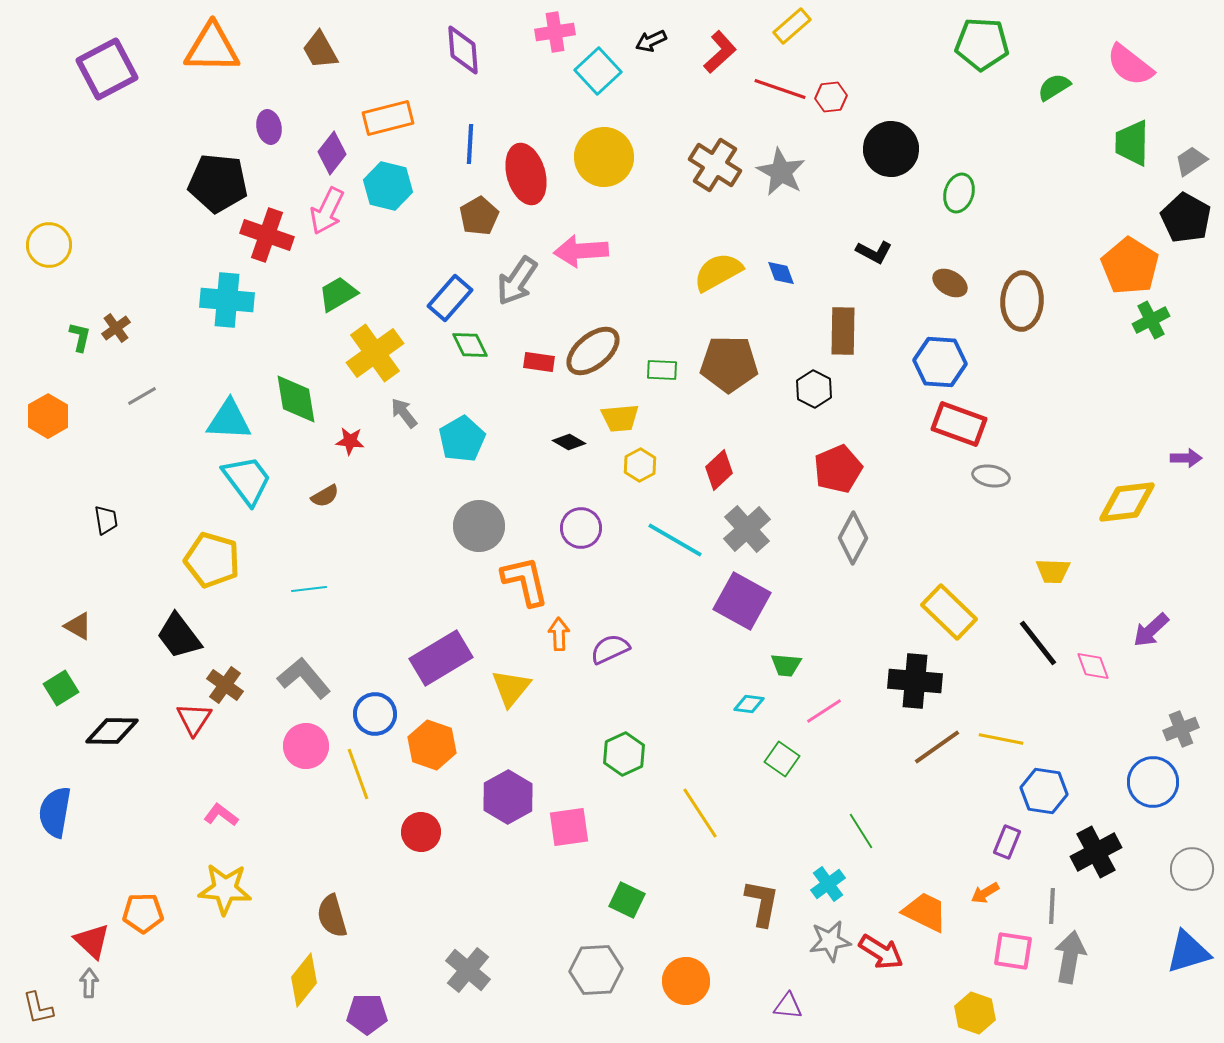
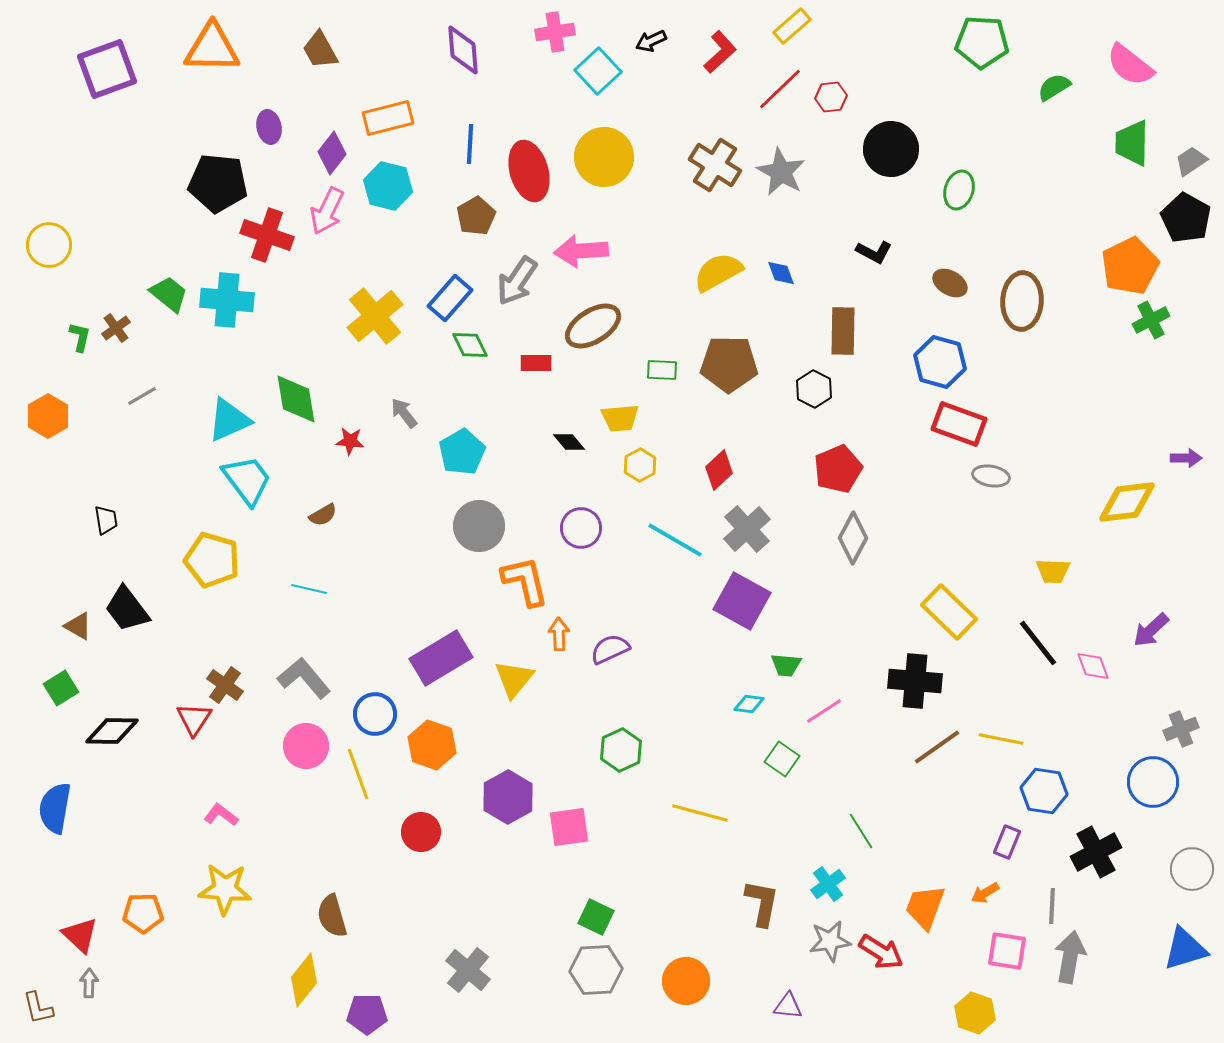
green pentagon at (982, 44): moved 2 px up
purple square at (107, 69): rotated 8 degrees clockwise
red line at (780, 89): rotated 63 degrees counterclockwise
red ellipse at (526, 174): moved 3 px right, 3 px up
green ellipse at (959, 193): moved 3 px up
brown pentagon at (479, 216): moved 3 px left
orange pentagon at (1130, 266): rotated 14 degrees clockwise
green trapezoid at (338, 294): moved 169 px left; rotated 69 degrees clockwise
brown ellipse at (593, 351): moved 25 px up; rotated 8 degrees clockwise
yellow cross at (375, 353): moved 37 px up; rotated 4 degrees counterclockwise
red rectangle at (539, 362): moved 3 px left, 1 px down; rotated 8 degrees counterclockwise
blue hexagon at (940, 362): rotated 12 degrees clockwise
cyan triangle at (229, 420): rotated 27 degrees counterclockwise
cyan pentagon at (462, 439): moved 13 px down
black diamond at (569, 442): rotated 20 degrees clockwise
brown semicircle at (325, 496): moved 2 px left, 19 px down
cyan line at (309, 589): rotated 20 degrees clockwise
black trapezoid at (179, 636): moved 52 px left, 27 px up
yellow triangle at (511, 688): moved 3 px right, 9 px up
green hexagon at (624, 754): moved 3 px left, 4 px up
blue semicircle at (55, 812): moved 4 px up
yellow line at (700, 813): rotated 42 degrees counterclockwise
green square at (627, 900): moved 31 px left, 17 px down
orange trapezoid at (925, 912): moved 5 px up; rotated 96 degrees counterclockwise
red triangle at (92, 941): moved 12 px left, 6 px up
pink square at (1013, 951): moved 6 px left
blue triangle at (1188, 952): moved 3 px left, 3 px up
